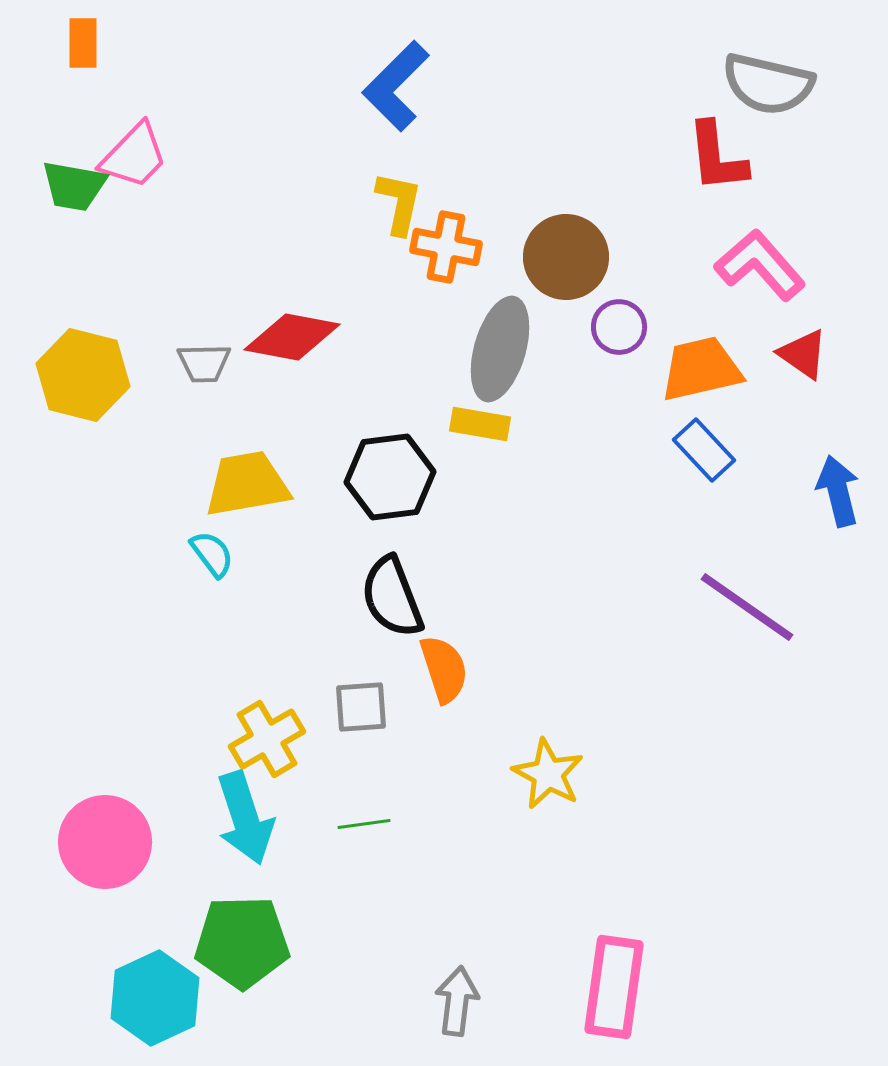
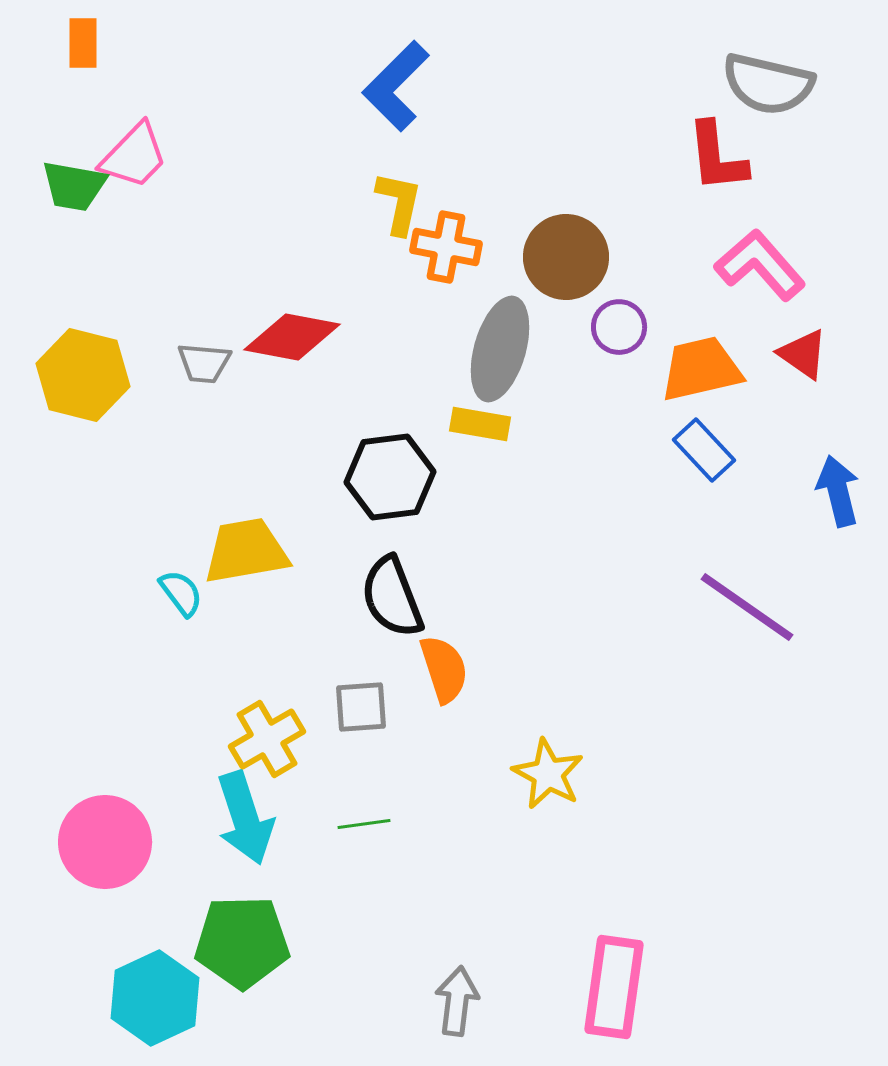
gray trapezoid: rotated 6 degrees clockwise
yellow trapezoid: moved 1 px left, 67 px down
cyan semicircle: moved 31 px left, 39 px down
